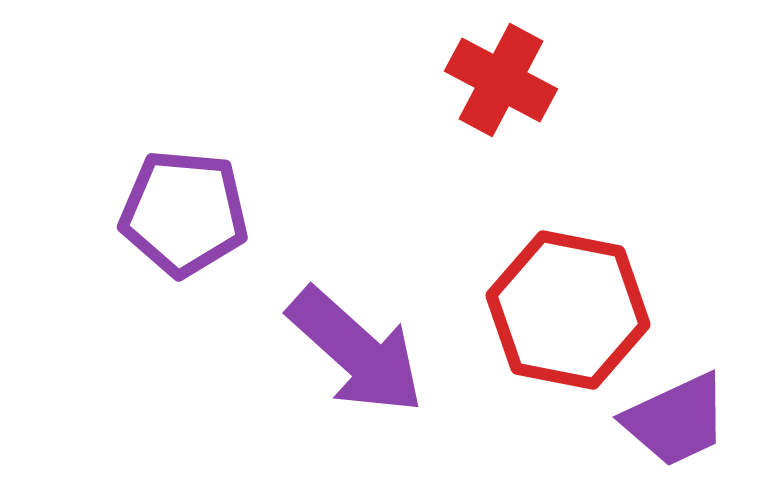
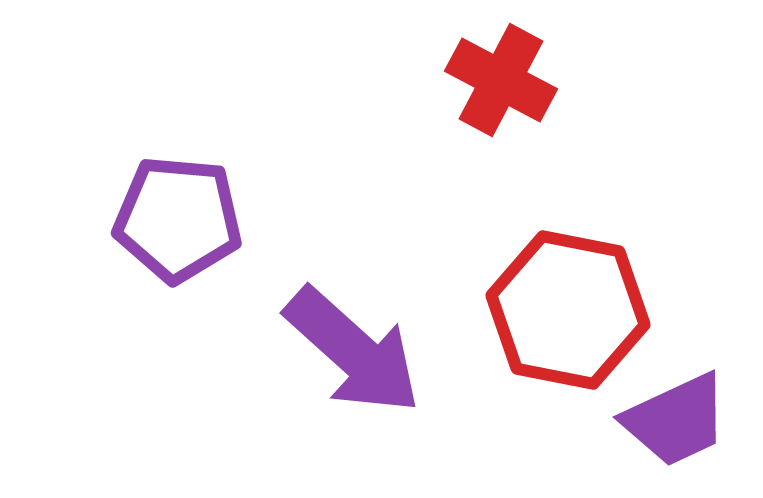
purple pentagon: moved 6 px left, 6 px down
purple arrow: moved 3 px left
